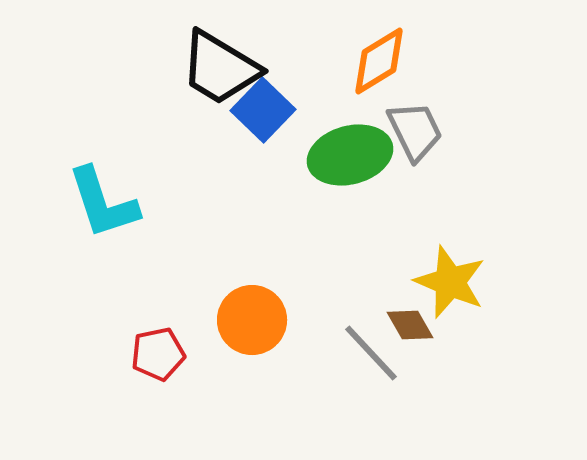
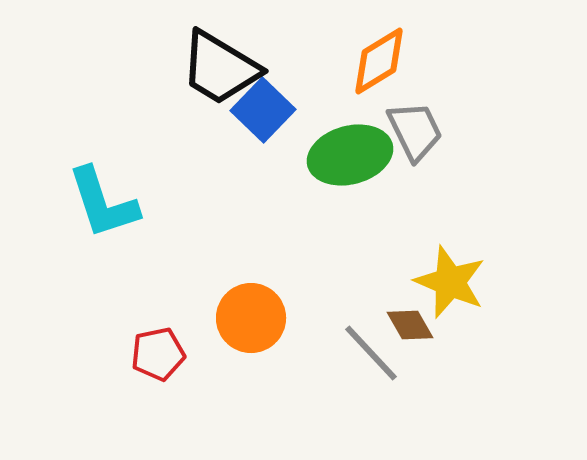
orange circle: moved 1 px left, 2 px up
